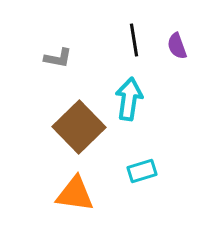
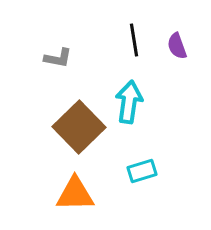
cyan arrow: moved 3 px down
orange triangle: rotated 9 degrees counterclockwise
